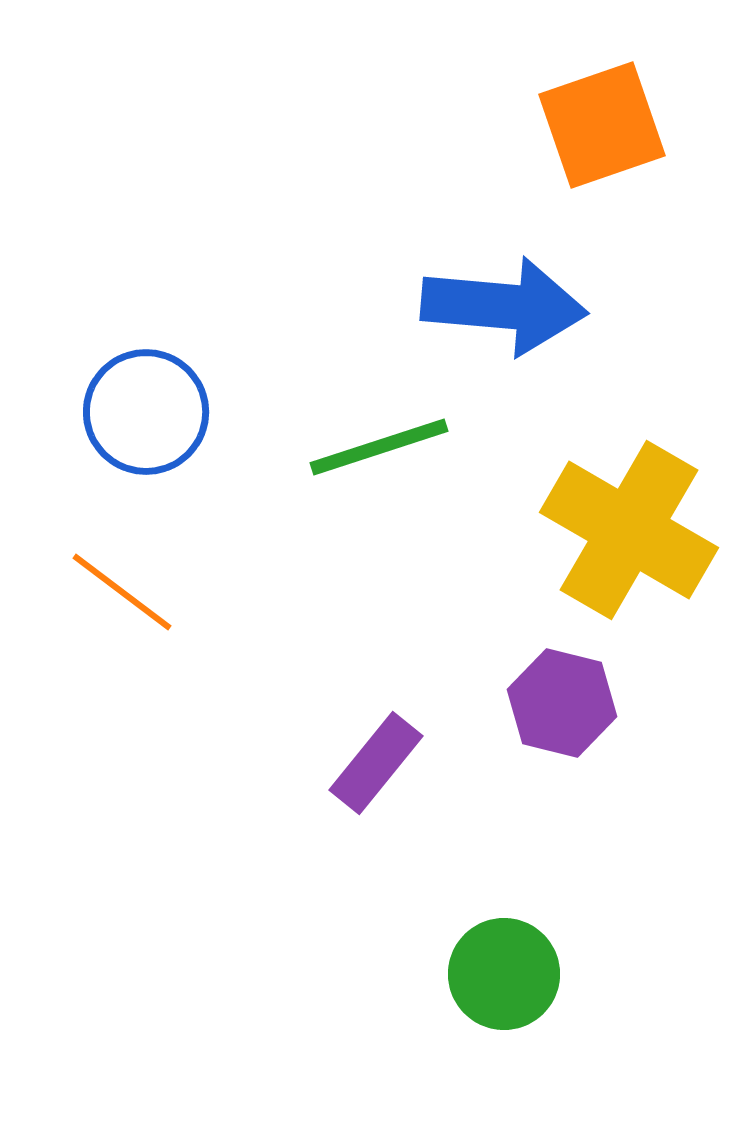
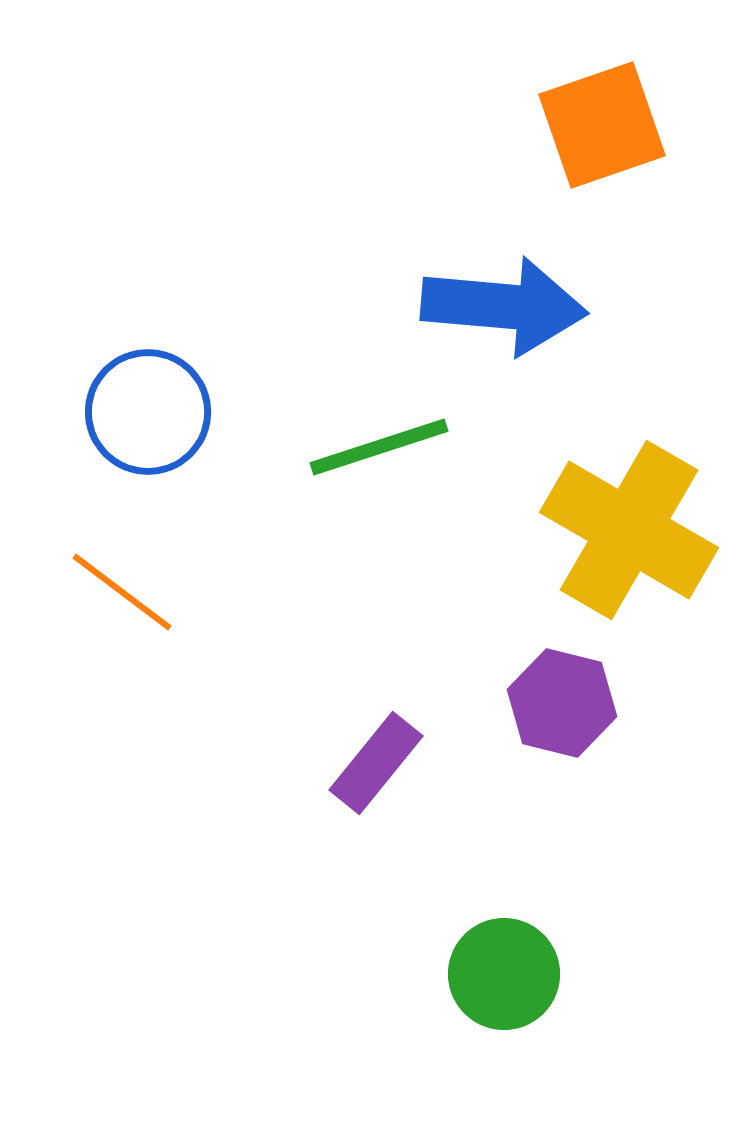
blue circle: moved 2 px right
